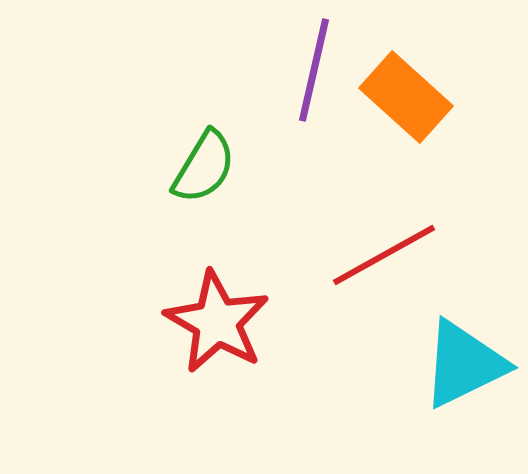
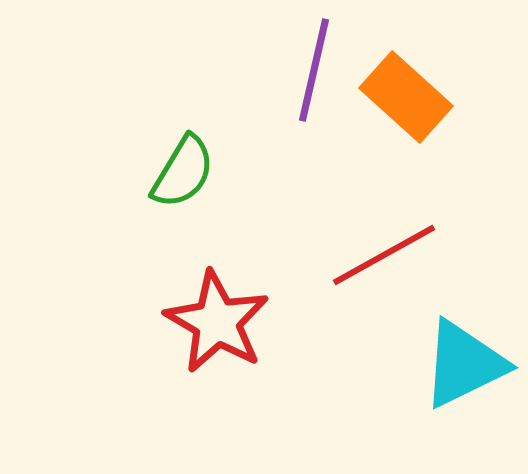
green semicircle: moved 21 px left, 5 px down
